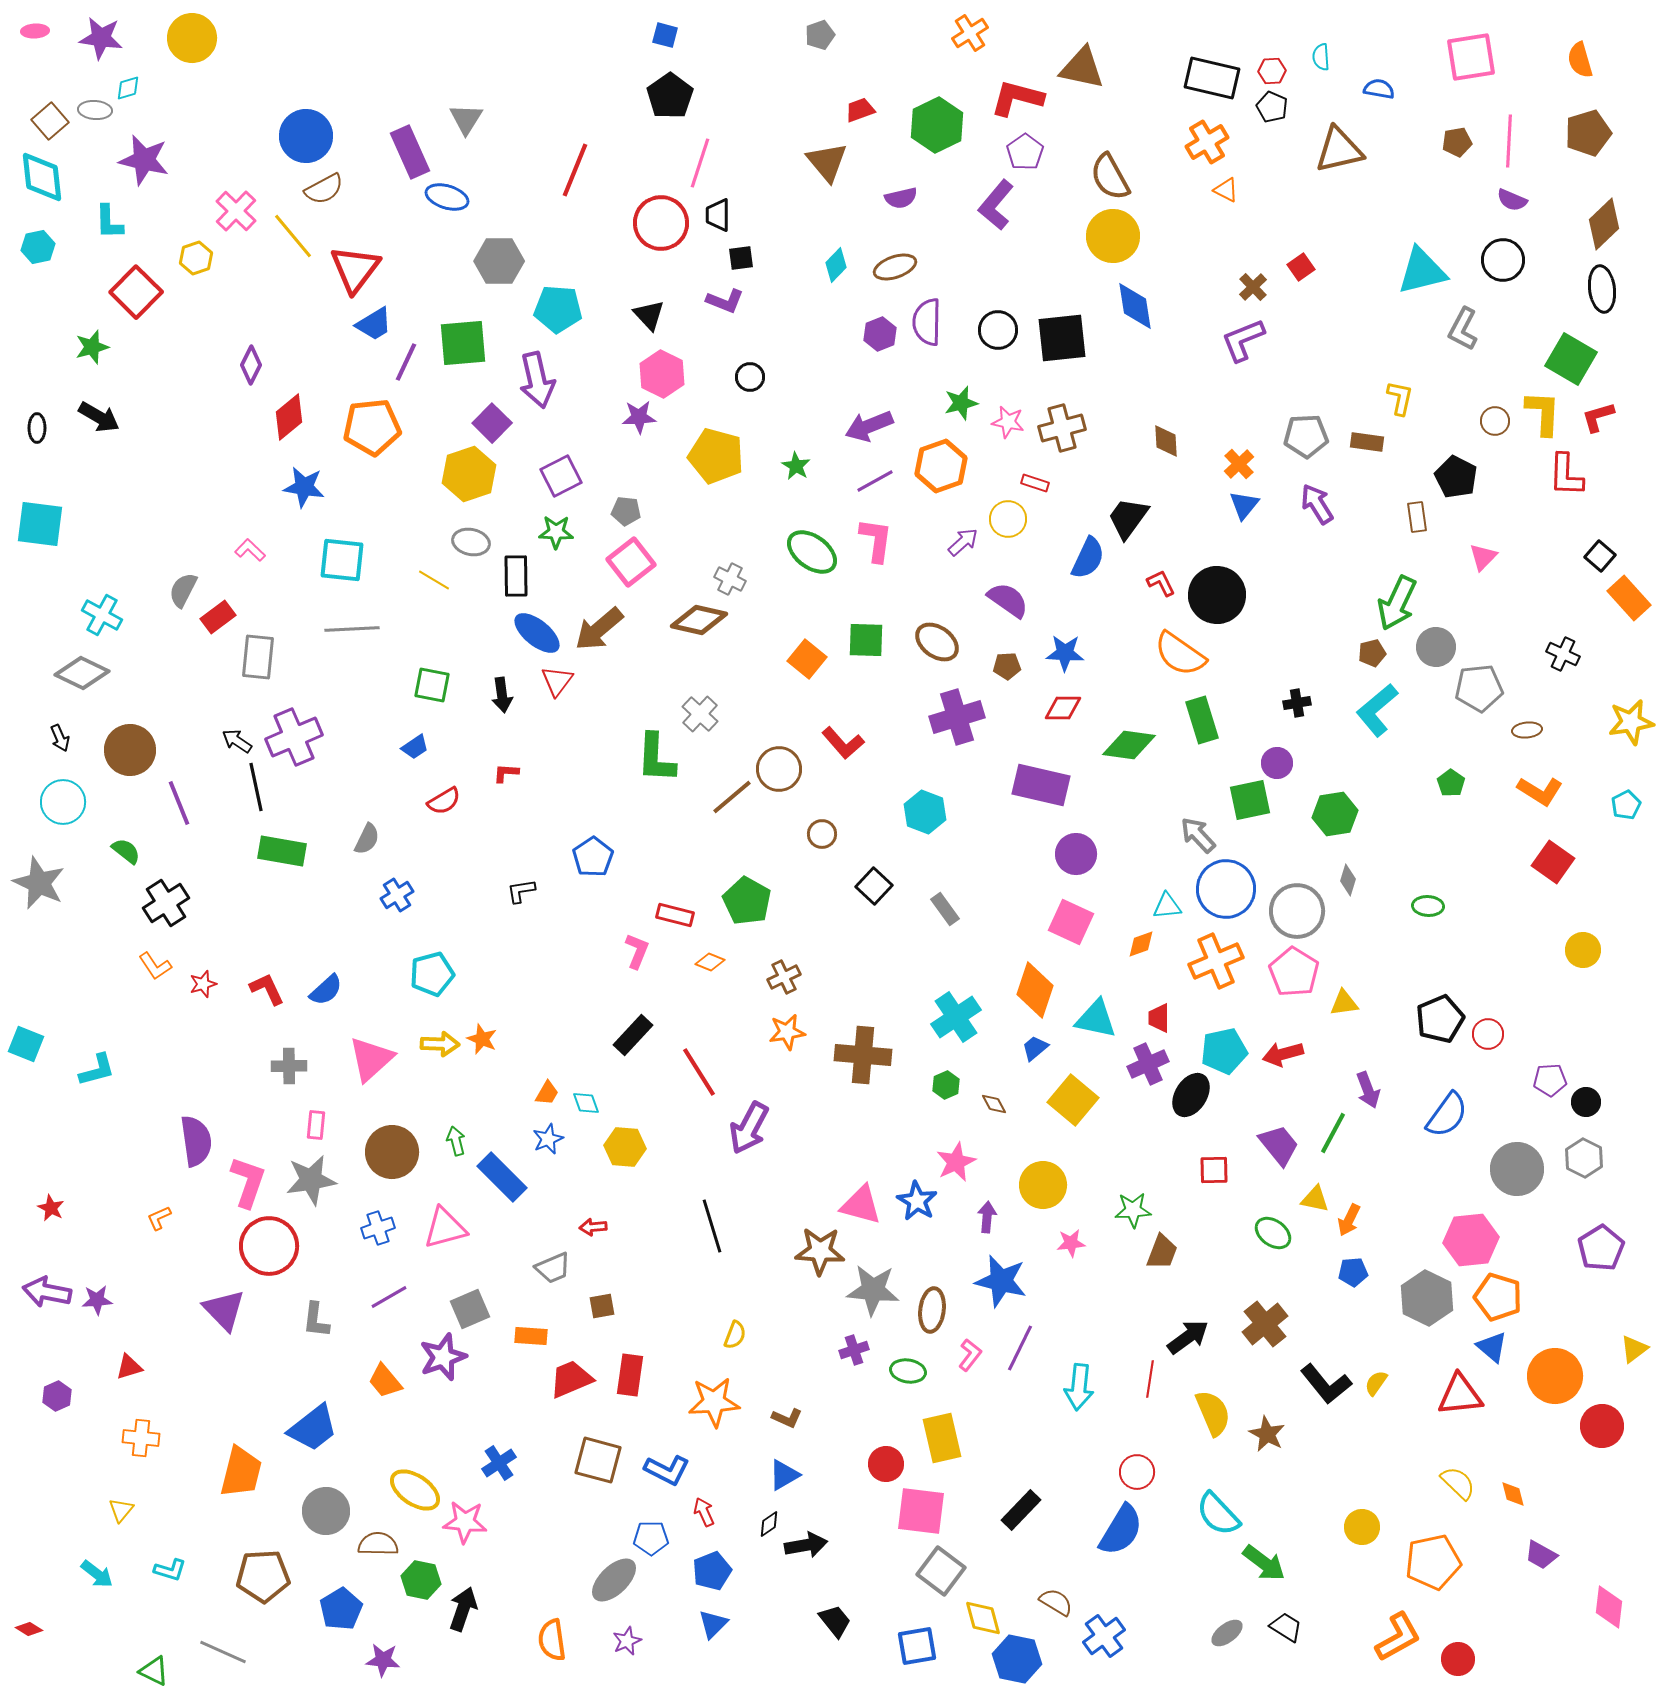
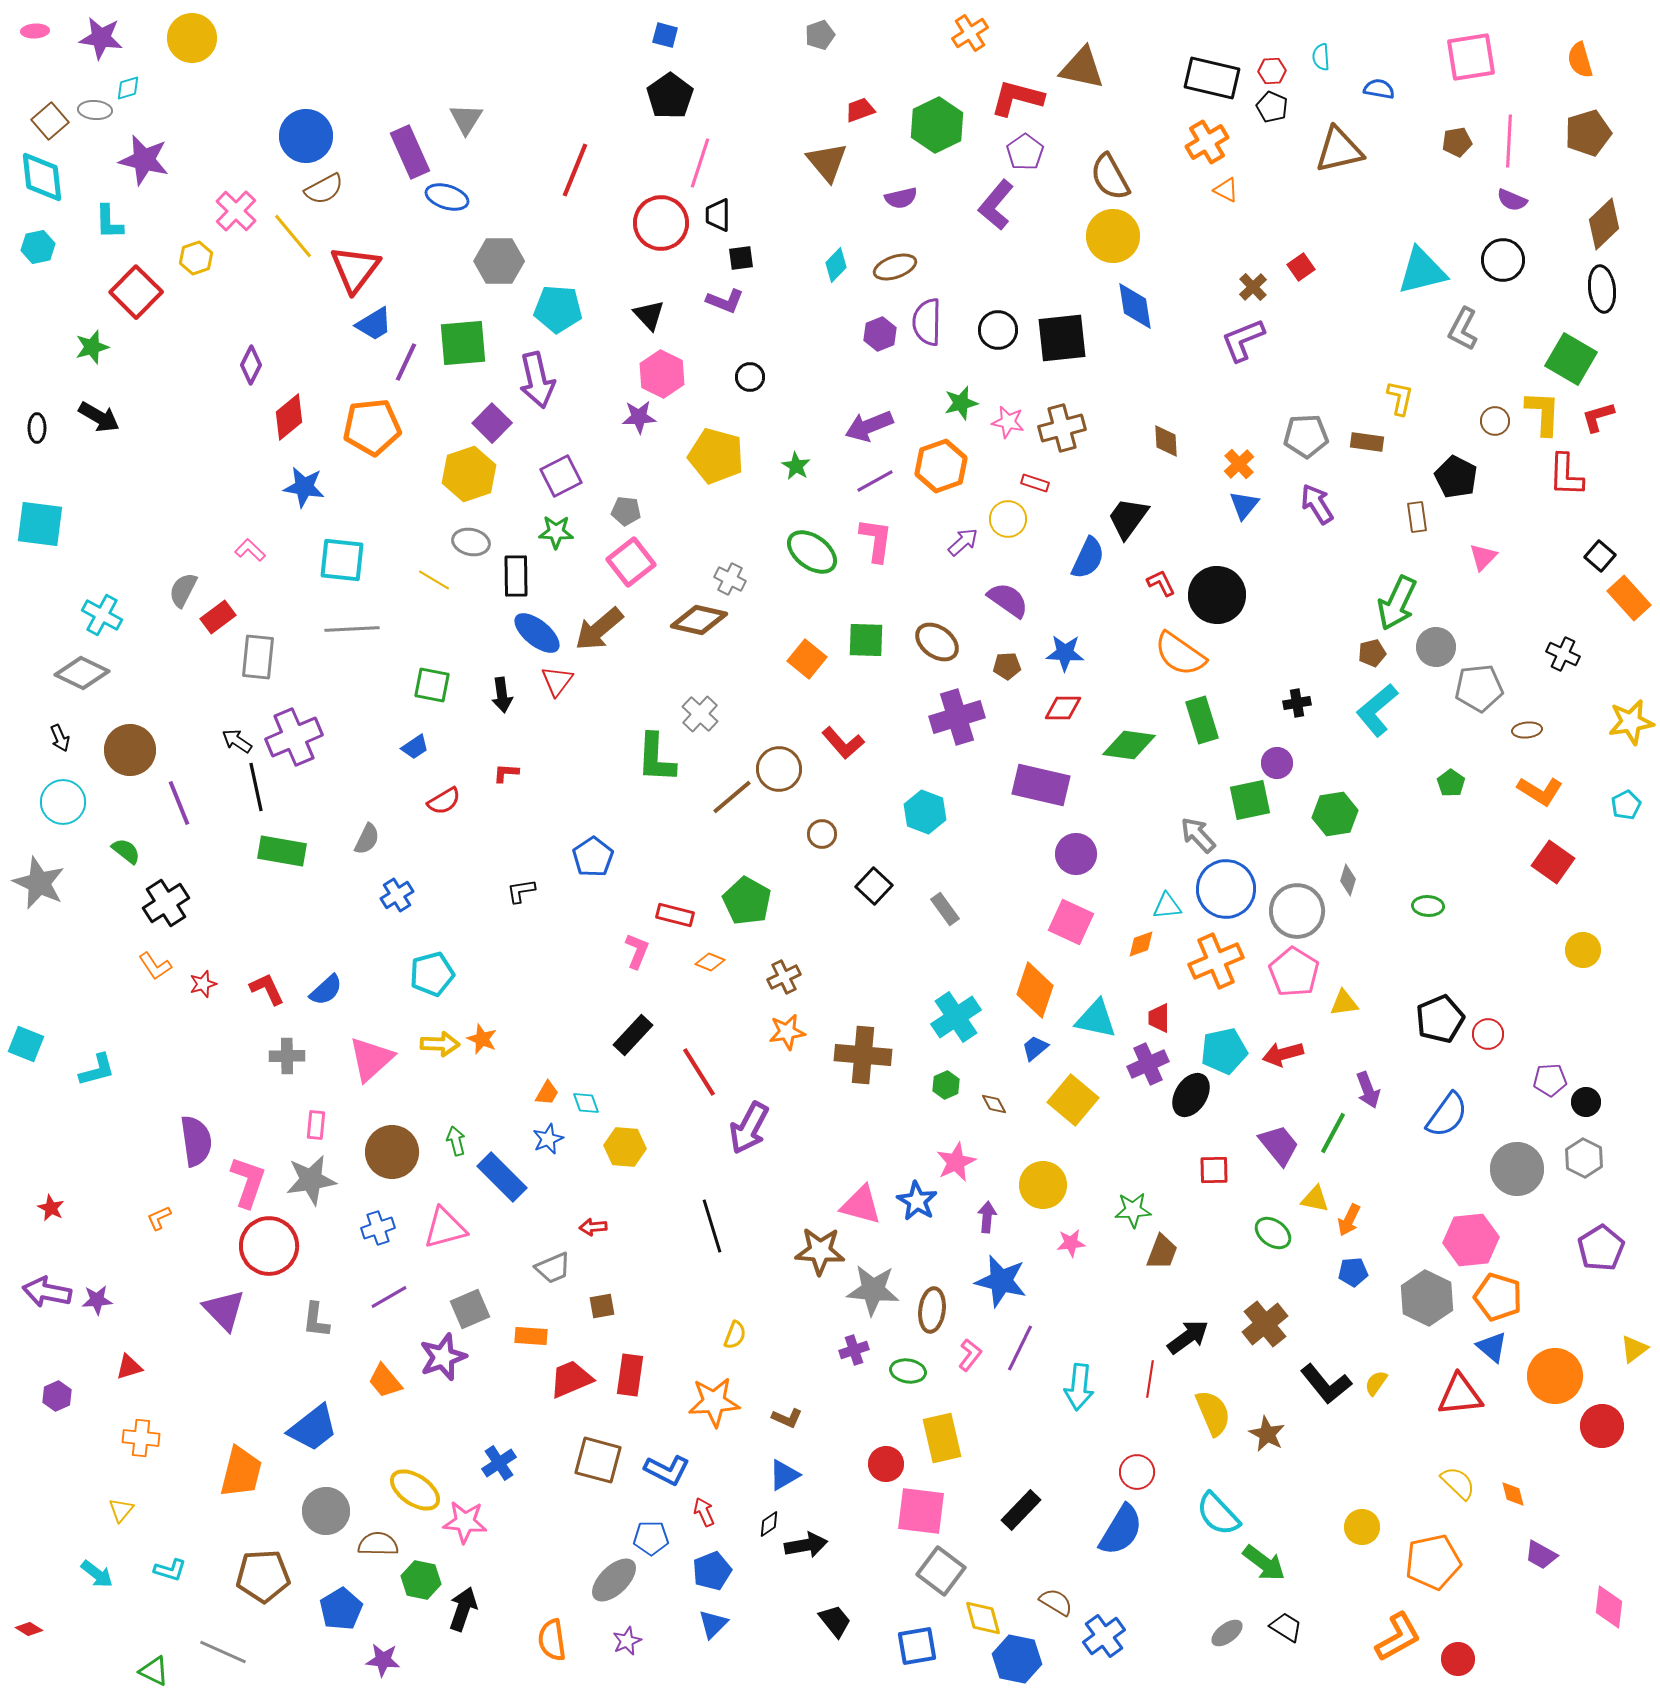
gray cross at (289, 1066): moved 2 px left, 10 px up
